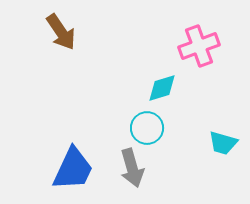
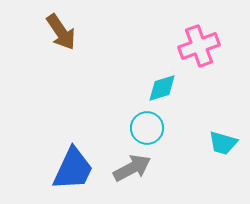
gray arrow: rotated 102 degrees counterclockwise
